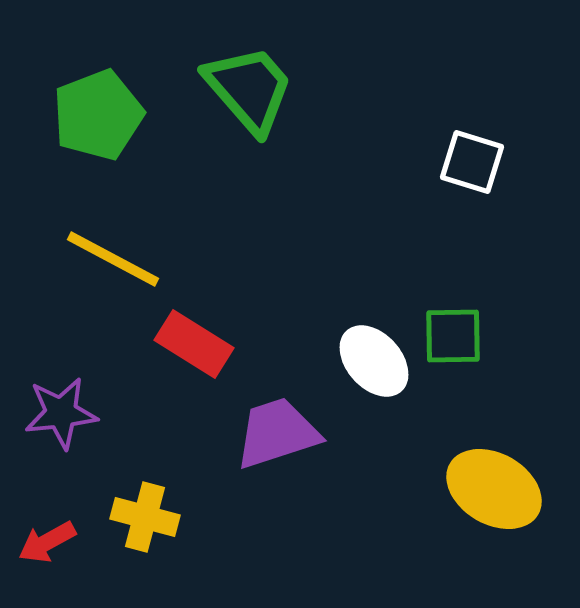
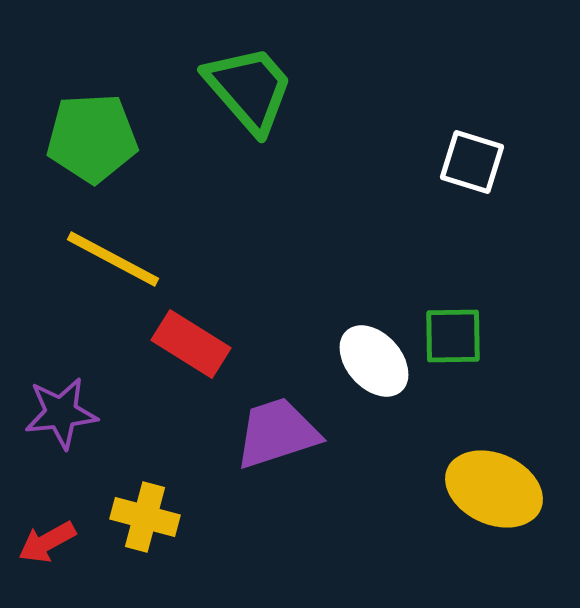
green pentagon: moved 6 px left, 23 px down; rotated 18 degrees clockwise
red rectangle: moved 3 px left
yellow ellipse: rotated 6 degrees counterclockwise
